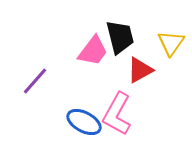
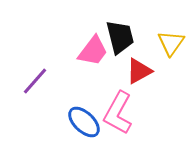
red triangle: moved 1 px left, 1 px down
pink L-shape: moved 1 px right, 1 px up
blue ellipse: rotated 16 degrees clockwise
